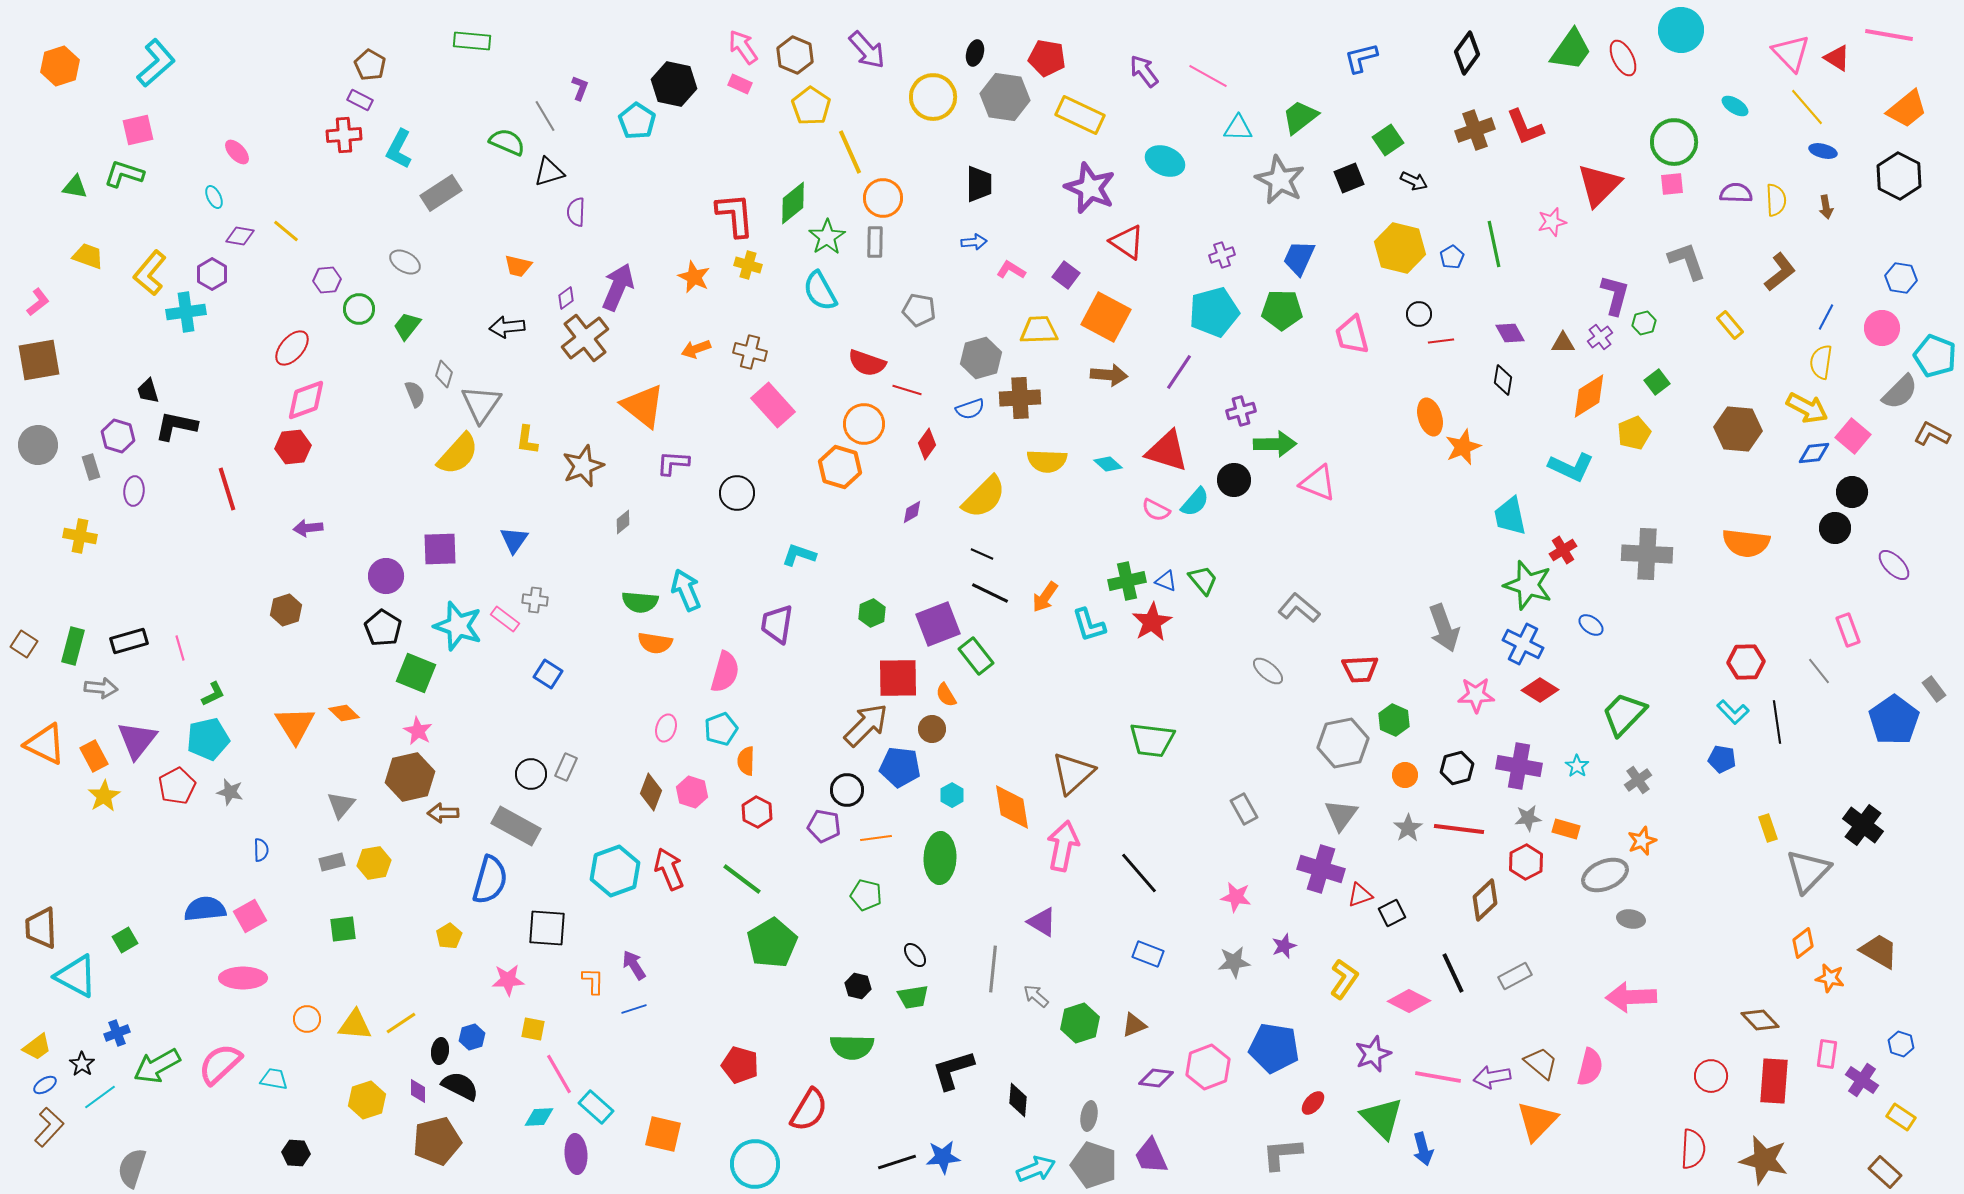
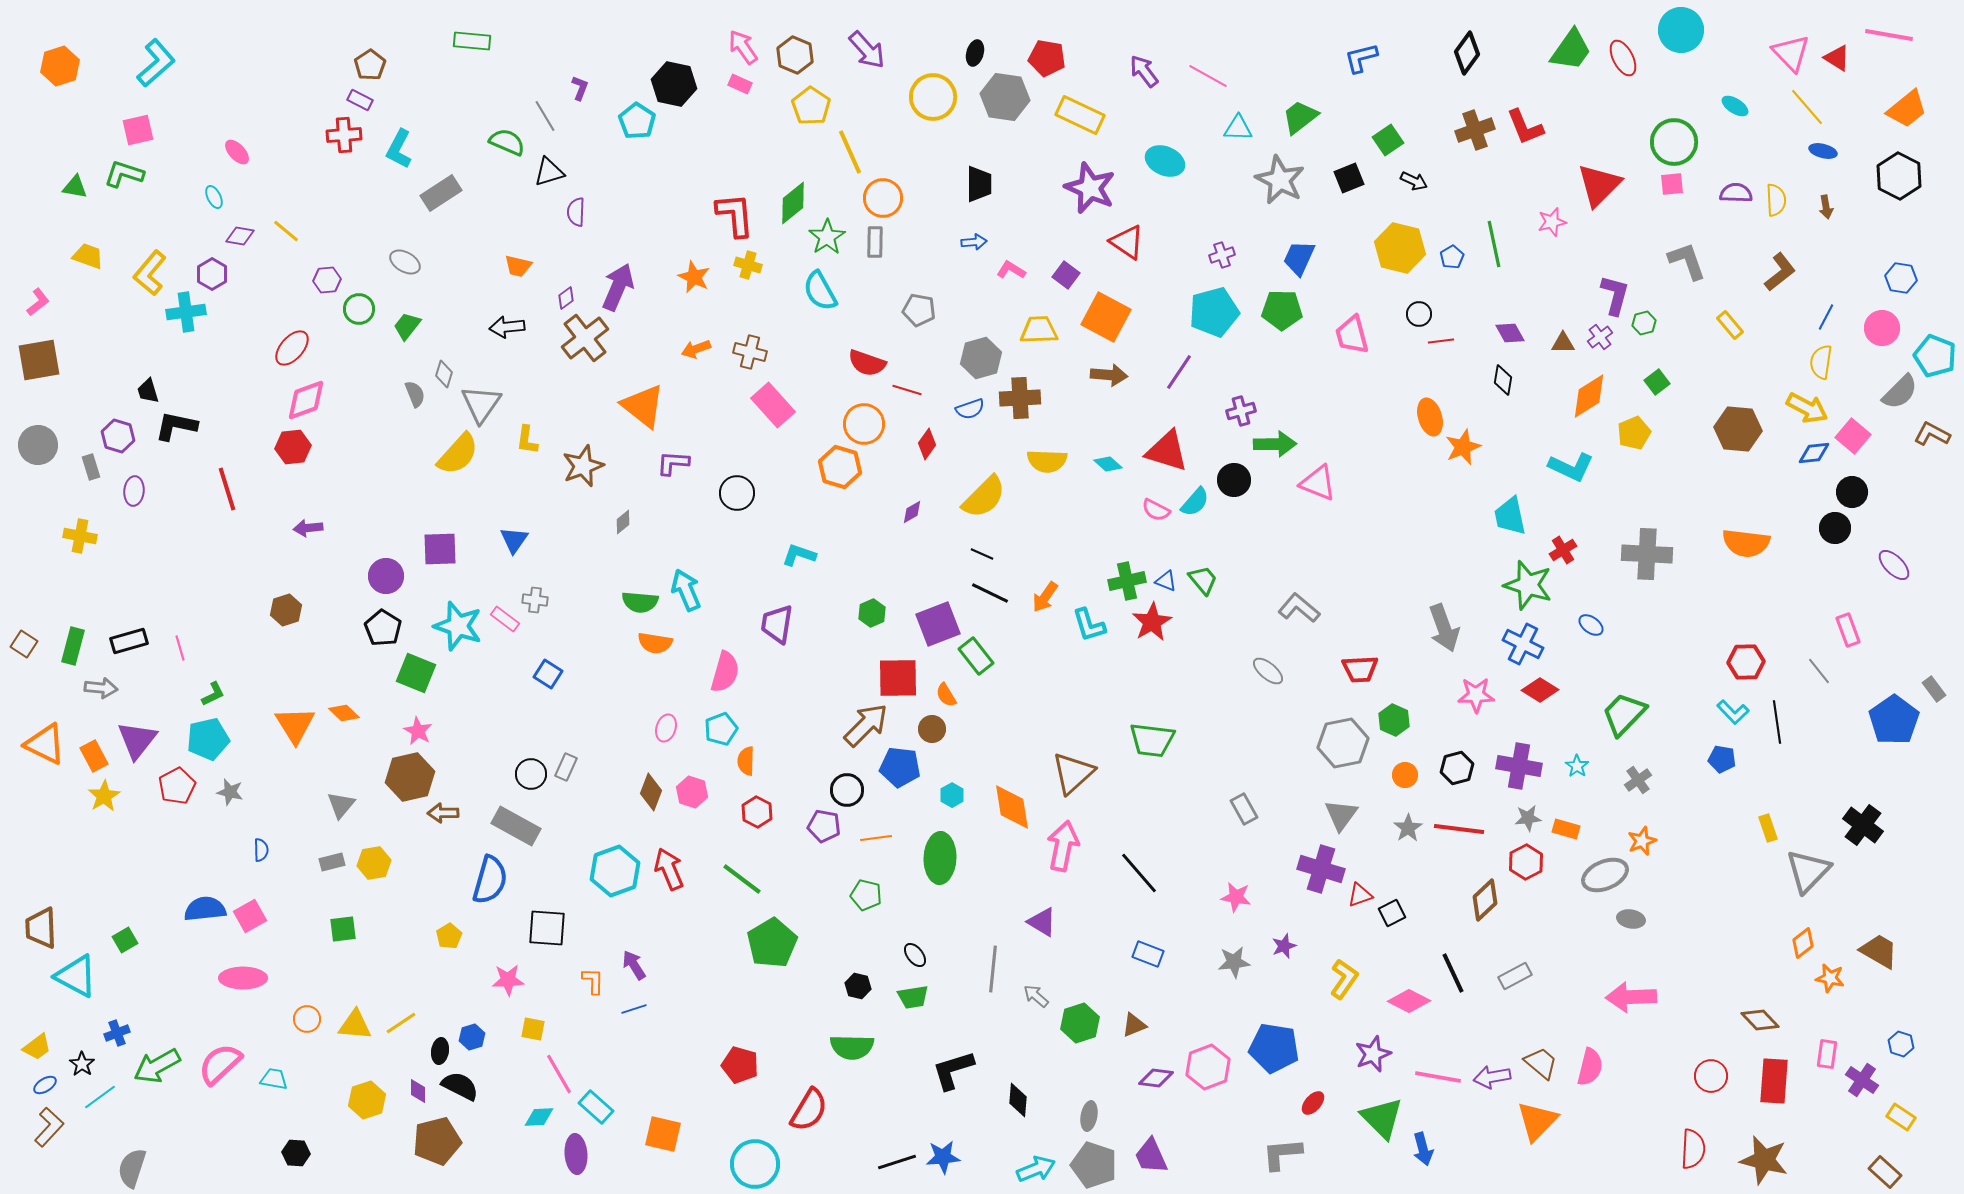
brown pentagon at (370, 65): rotated 8 degrees clockwise
